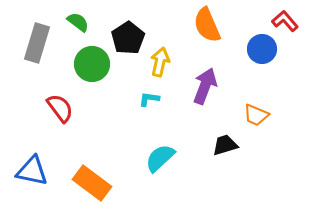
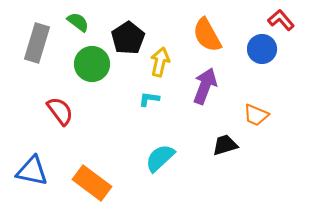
red L-shape: moved 4 px left, 1 px up
orange semicircle: moved 10 px down; rotated 6 degrees counterclockwise
red semicircle: moved 3 px down
